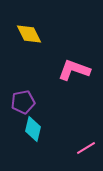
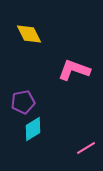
cyan diamond: rotated 45 degrees clockwise
